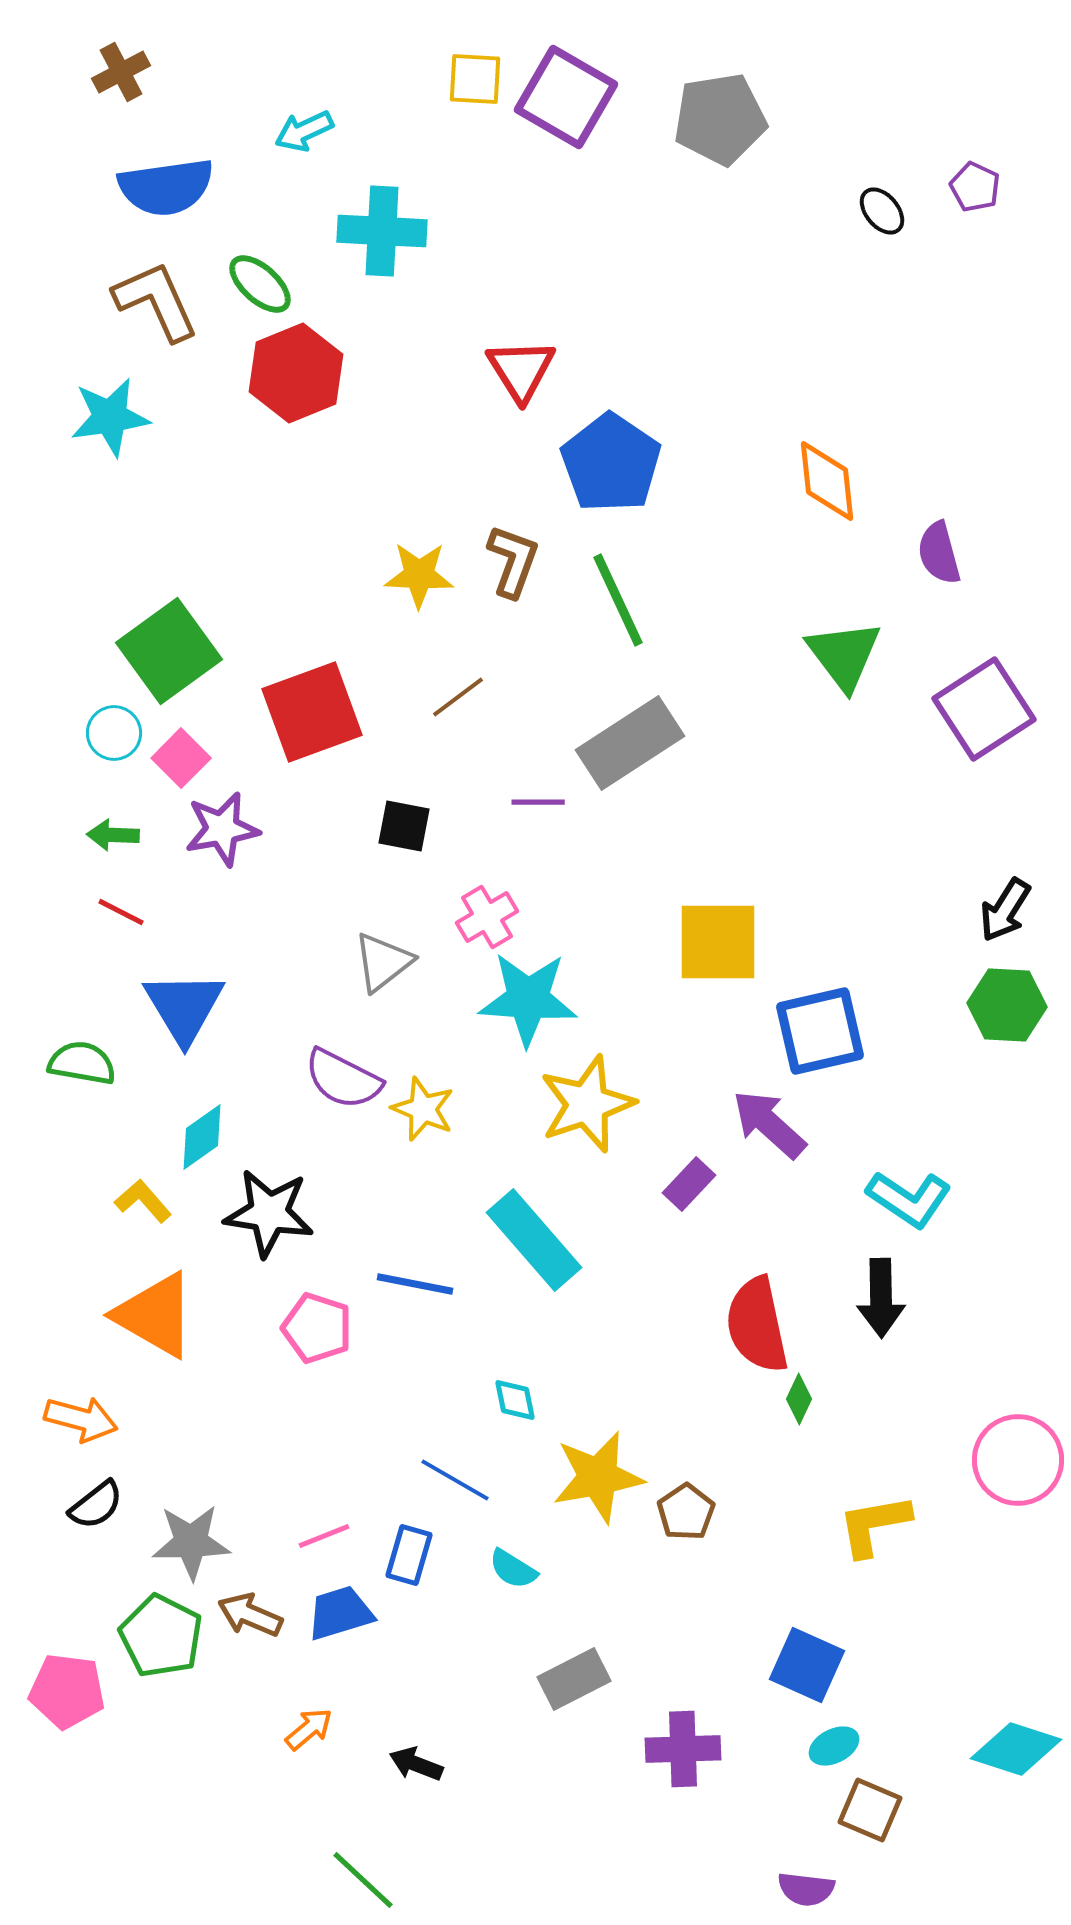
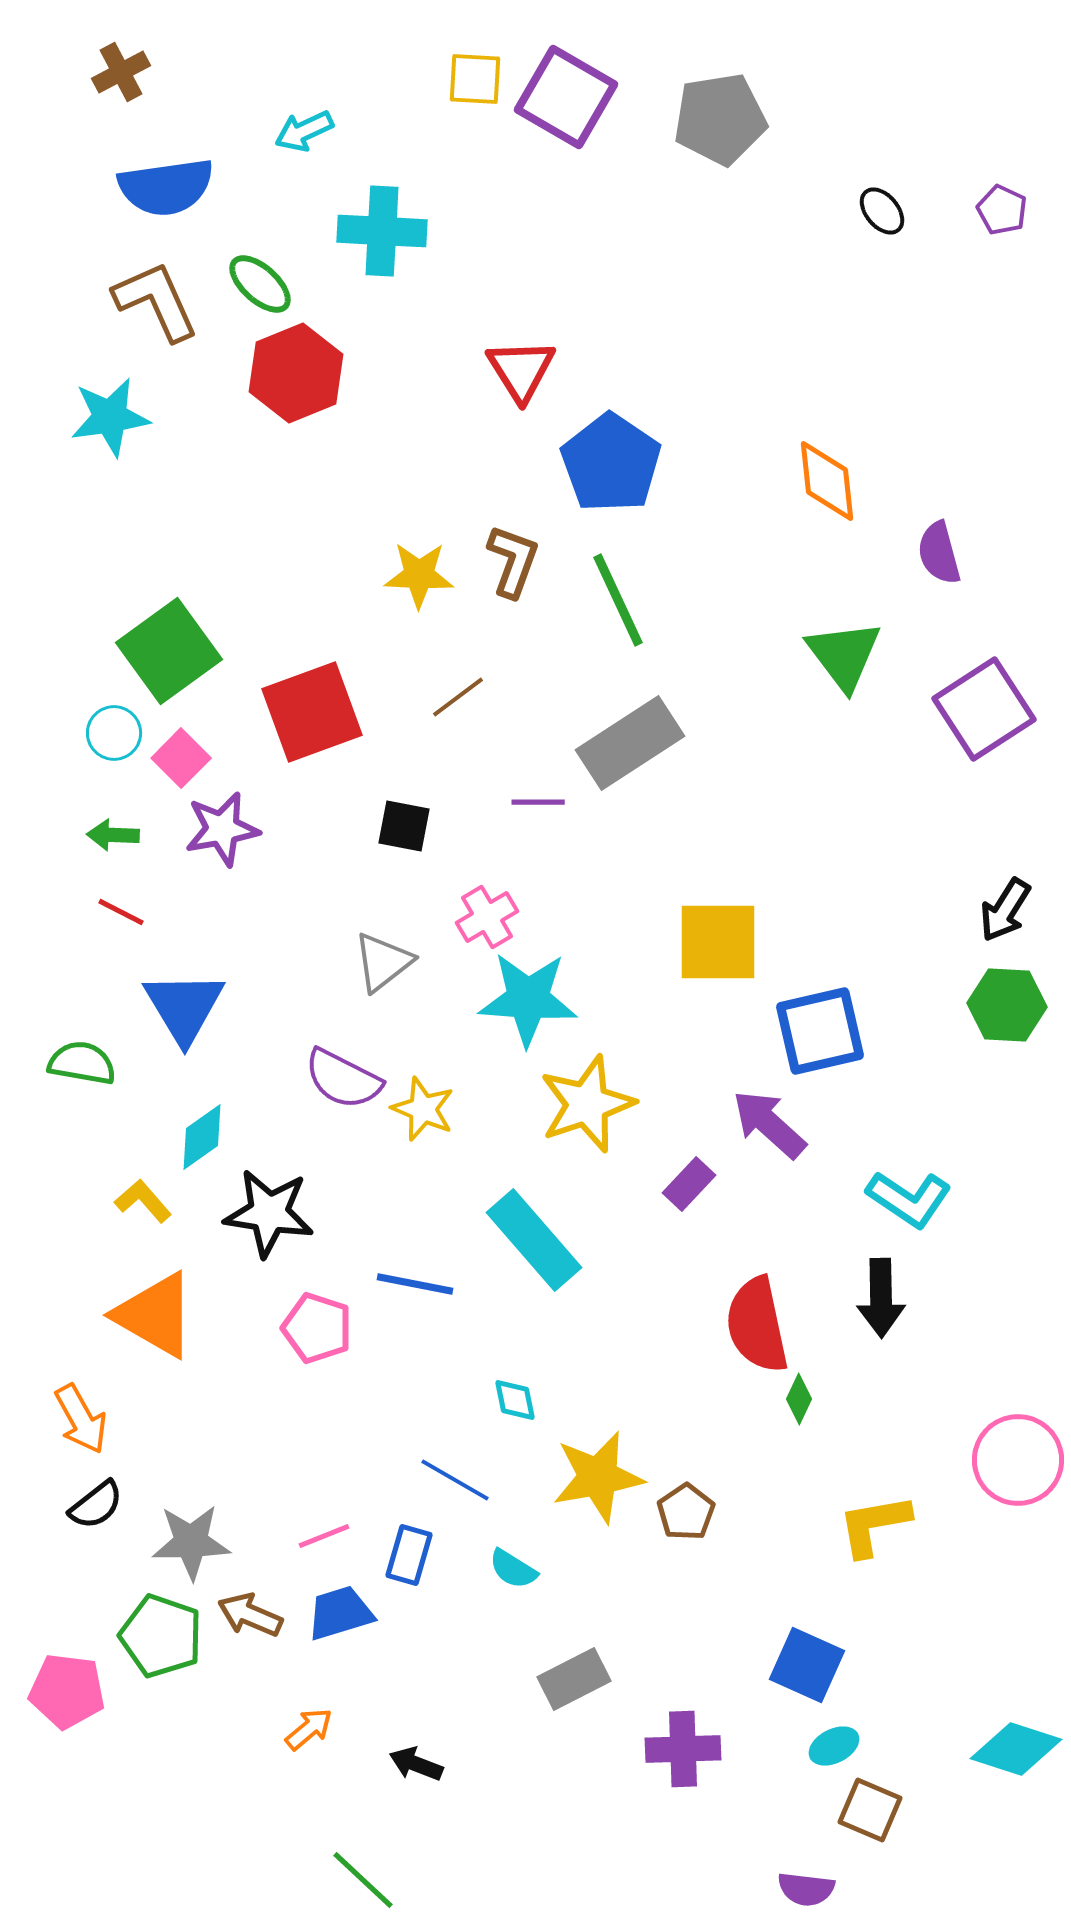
purple pentagon at (975, 187): moved 27 px right, 23 px down
orange arrow at (81, 1419): rotated 46 degrees clockwise
green pentagon at (161, 1636): rotated 8 degrees counterclockwise
